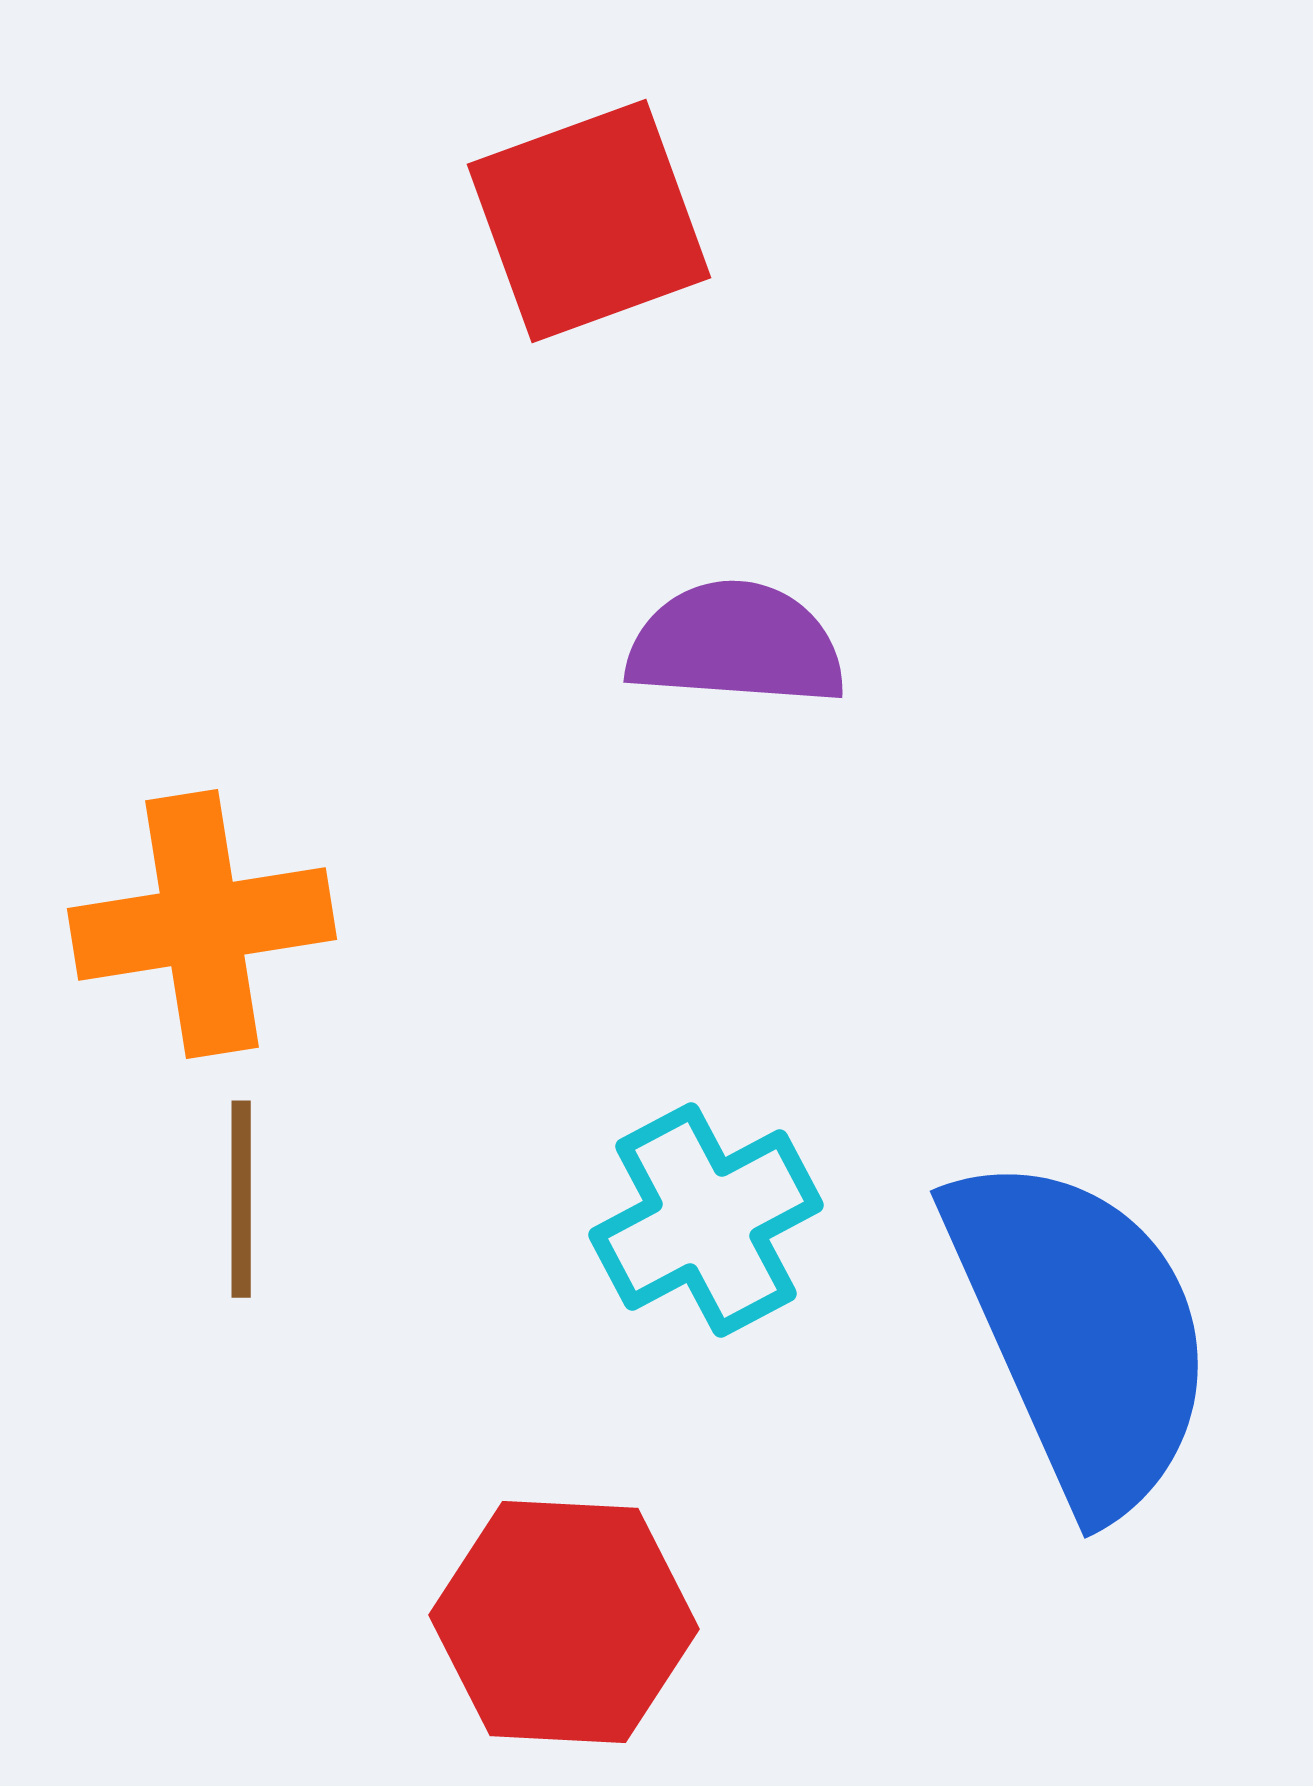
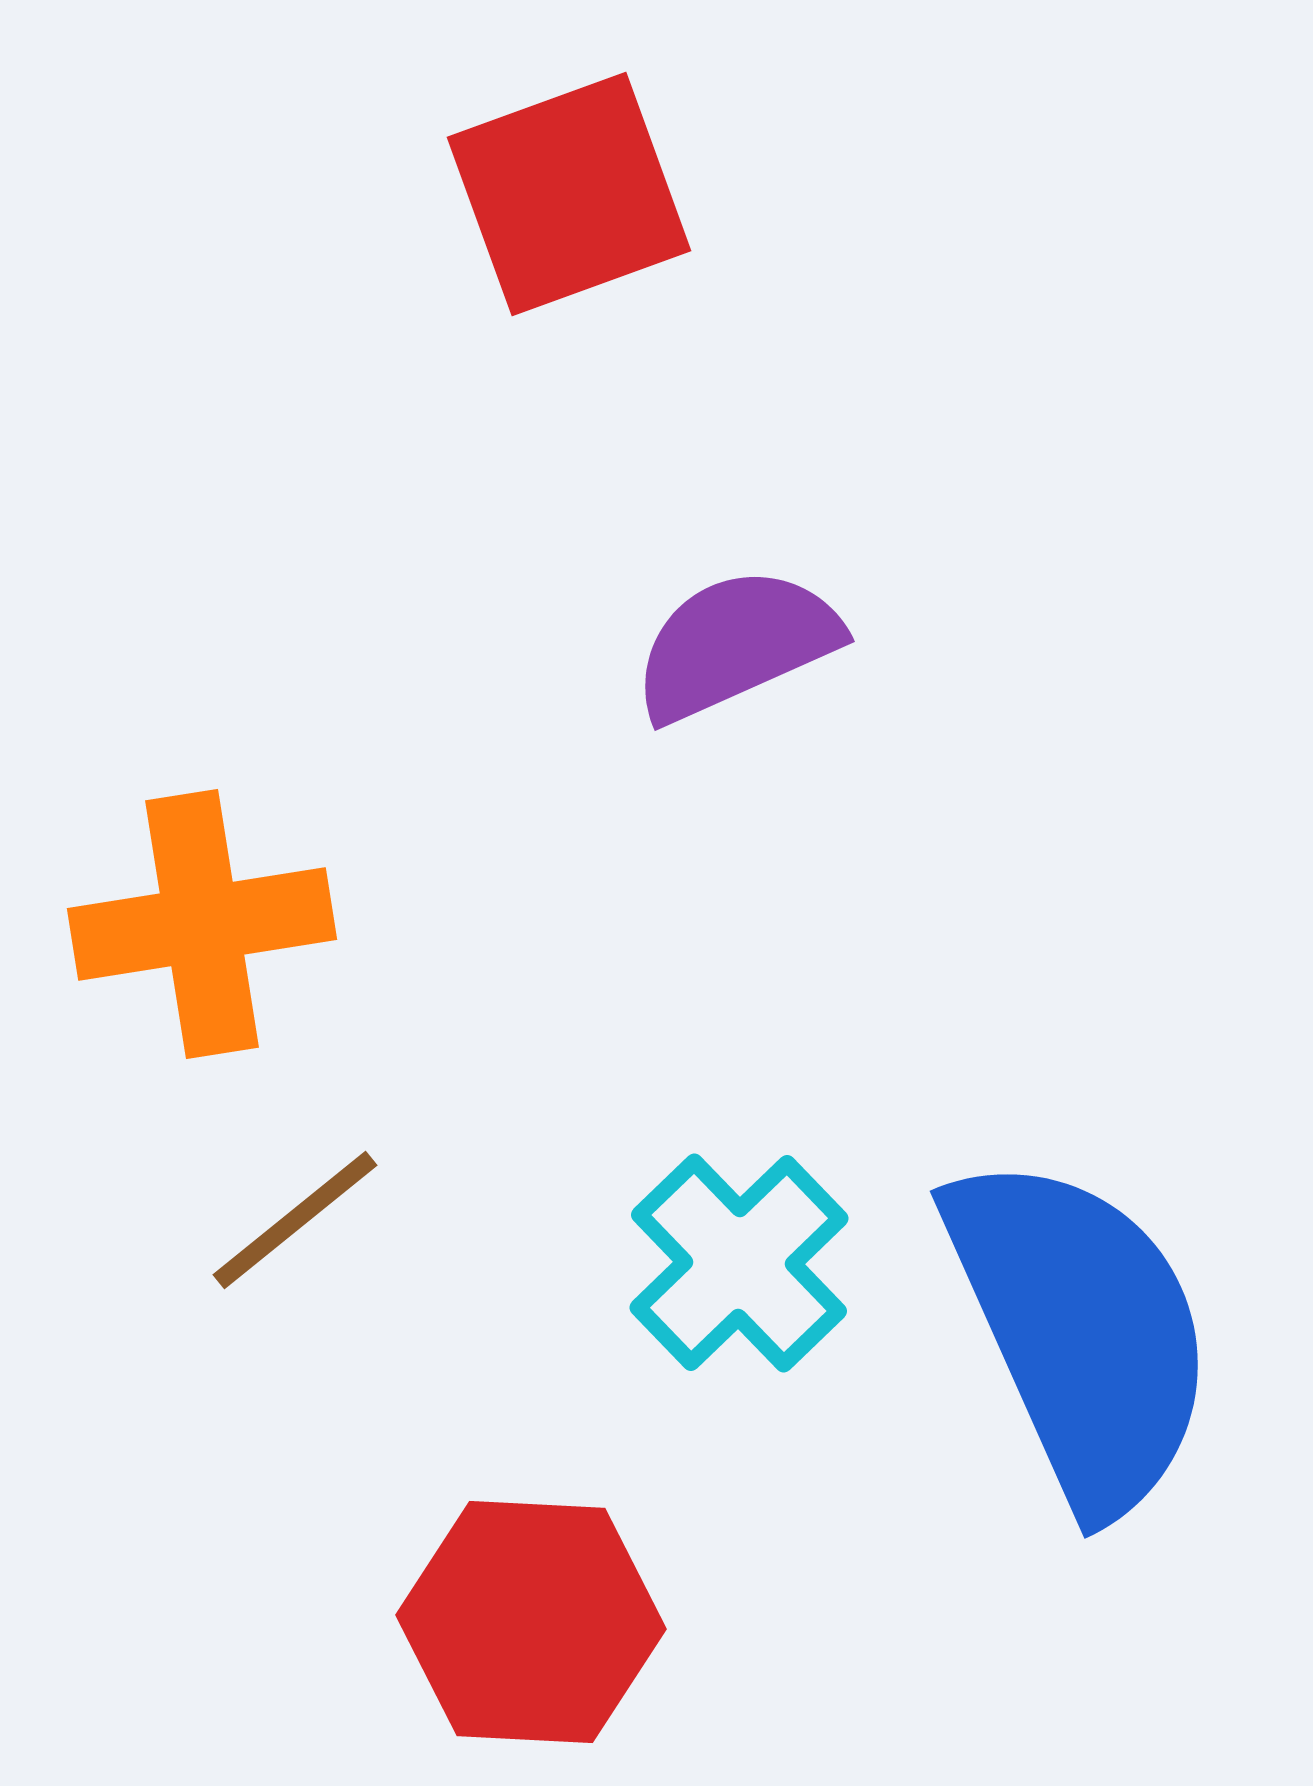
red square: moved 20 px left, 27 px up
purple semicircle: rotated 28 degrees counterclockwise
brown line: moved 54 px right, 21 px down; rotated 51 degrees clockwise
cyan cross: moved 33 px right, 43 px down; rotated 16 degrees counterclockwise
red hexagon: moved 33 px left
